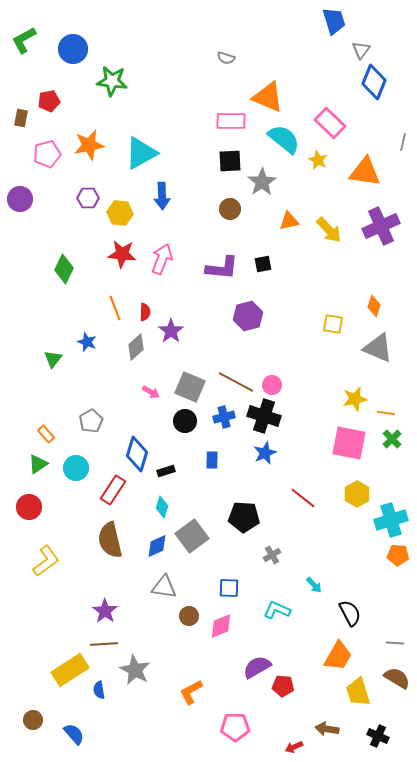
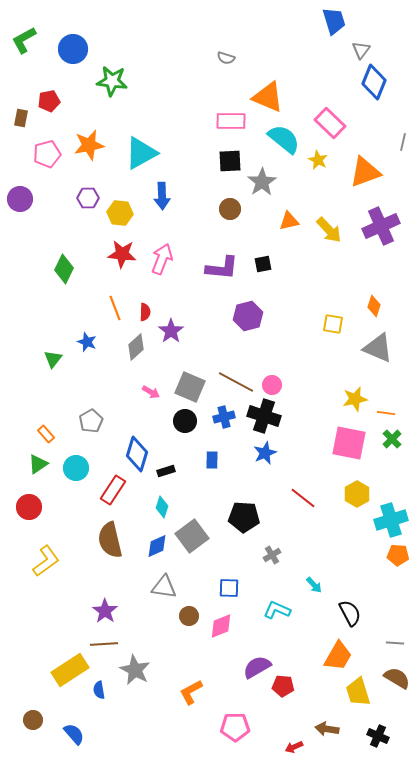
orange triangle at (365, 172): rotated 28 degrees counterclockwise
